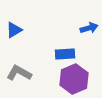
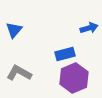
blue triangle: rotated 18 degrees counterclockwise
blue rectangle: rotated 12 degrees counterclockwise
purple hexagon: moved 1 px up
